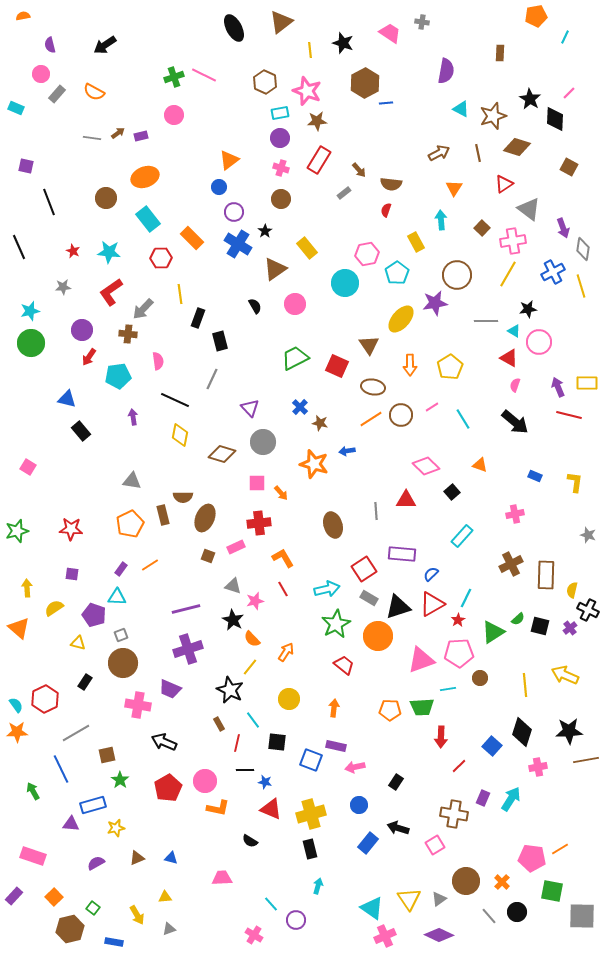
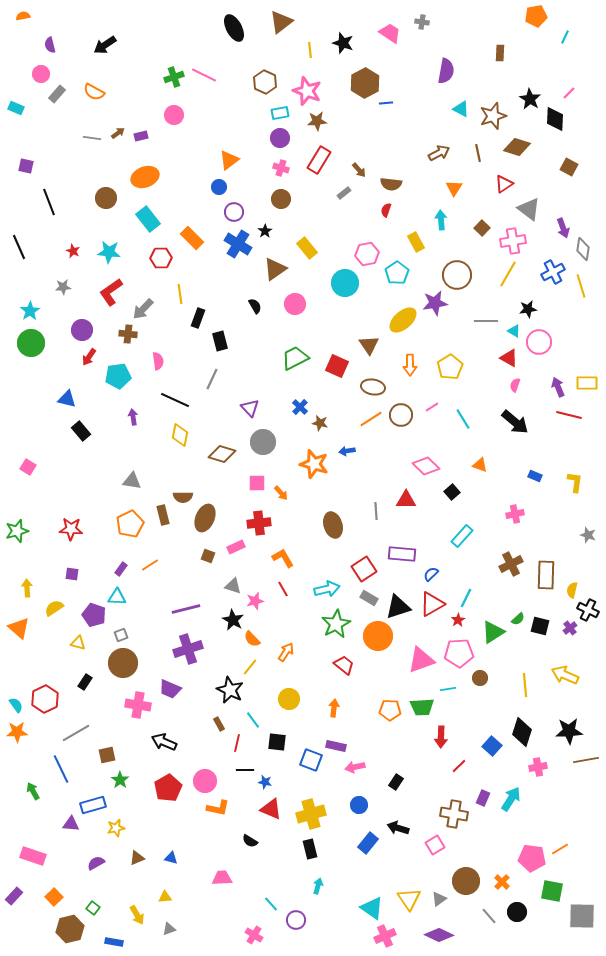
cyan star at (30, 311): rotated 18 degrees counterclockwise
yellow ellipse at (401, 319): moved 2 px right, 1 px down; rotated 8 degrees clockwise
